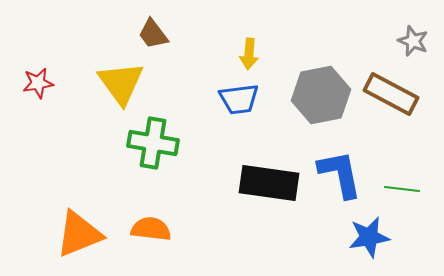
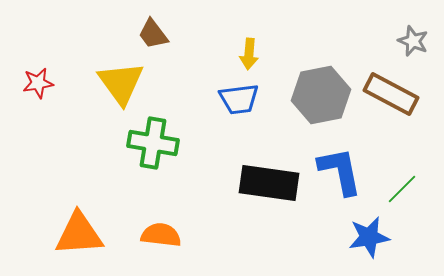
blue L-shape: moved 3 px up
green line: rotated 52 degrees counterclockwise
orange semicircle: moved 10 px right, 6 px down
orange triangle: rotated 18 degrees clockwise
